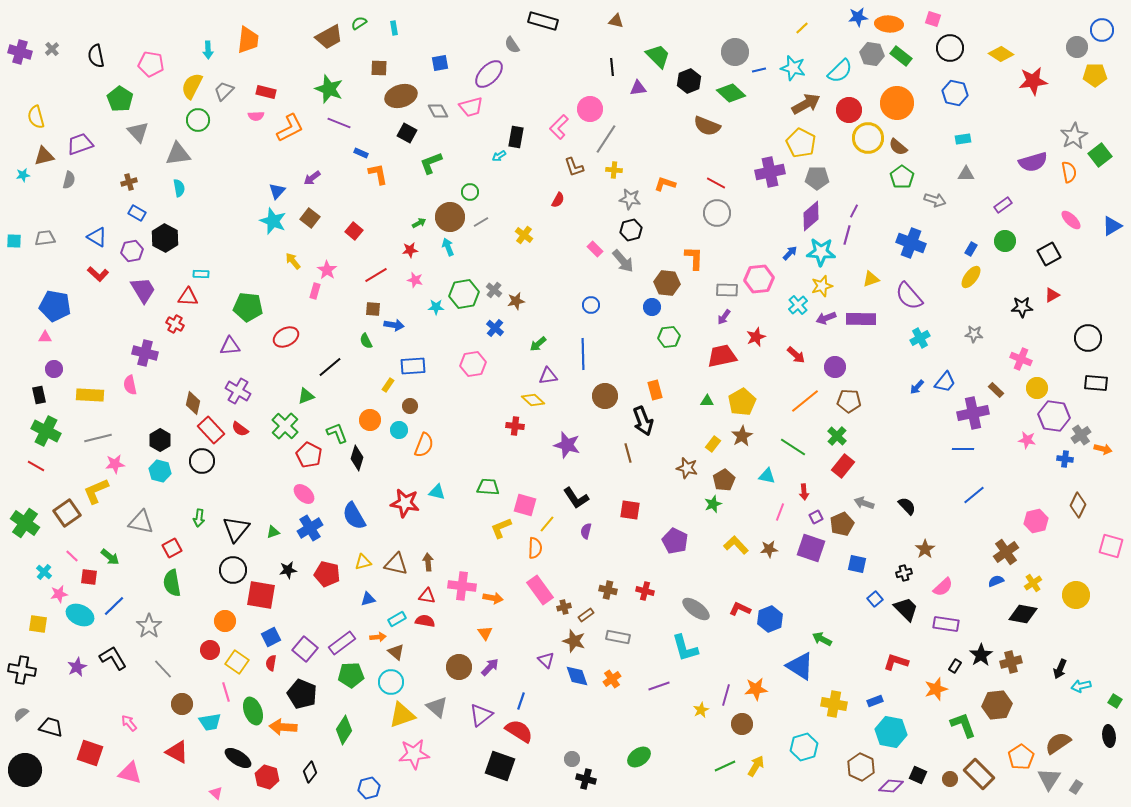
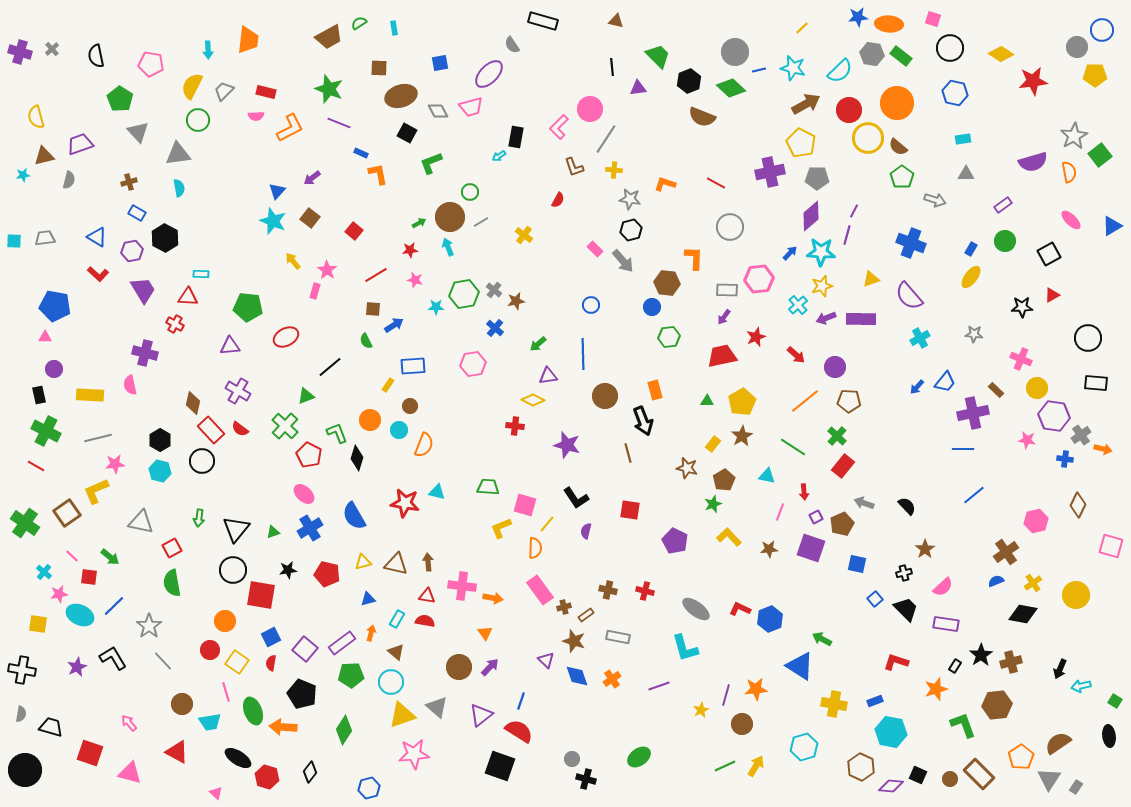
green diamond at (731, 93): moved 5 px up
brown semicircle at (707, 126): moved 5 px left, 9 px up
gray circle at (717, 213): moved 13 px right, 14 px down
blue arrow at (394, 325): rotated 42 degrees counterclockwise
yellow diamond at (533, 400): rotated 15 degrees counterclockwise
yellow L-shape at (736, 545): moved 7 px left, 8 px up
cyan rectangle at (397, 619): rotated 30 degrees counterclockwise
orange arrow at (378, 637): moved 7 px left, 4 px up; rotated 70 degrees counterclockwise
gray line at (163, 669): moved 8 px up
gray semicircle at (21, 714): rotated 140 degrees clockwise
